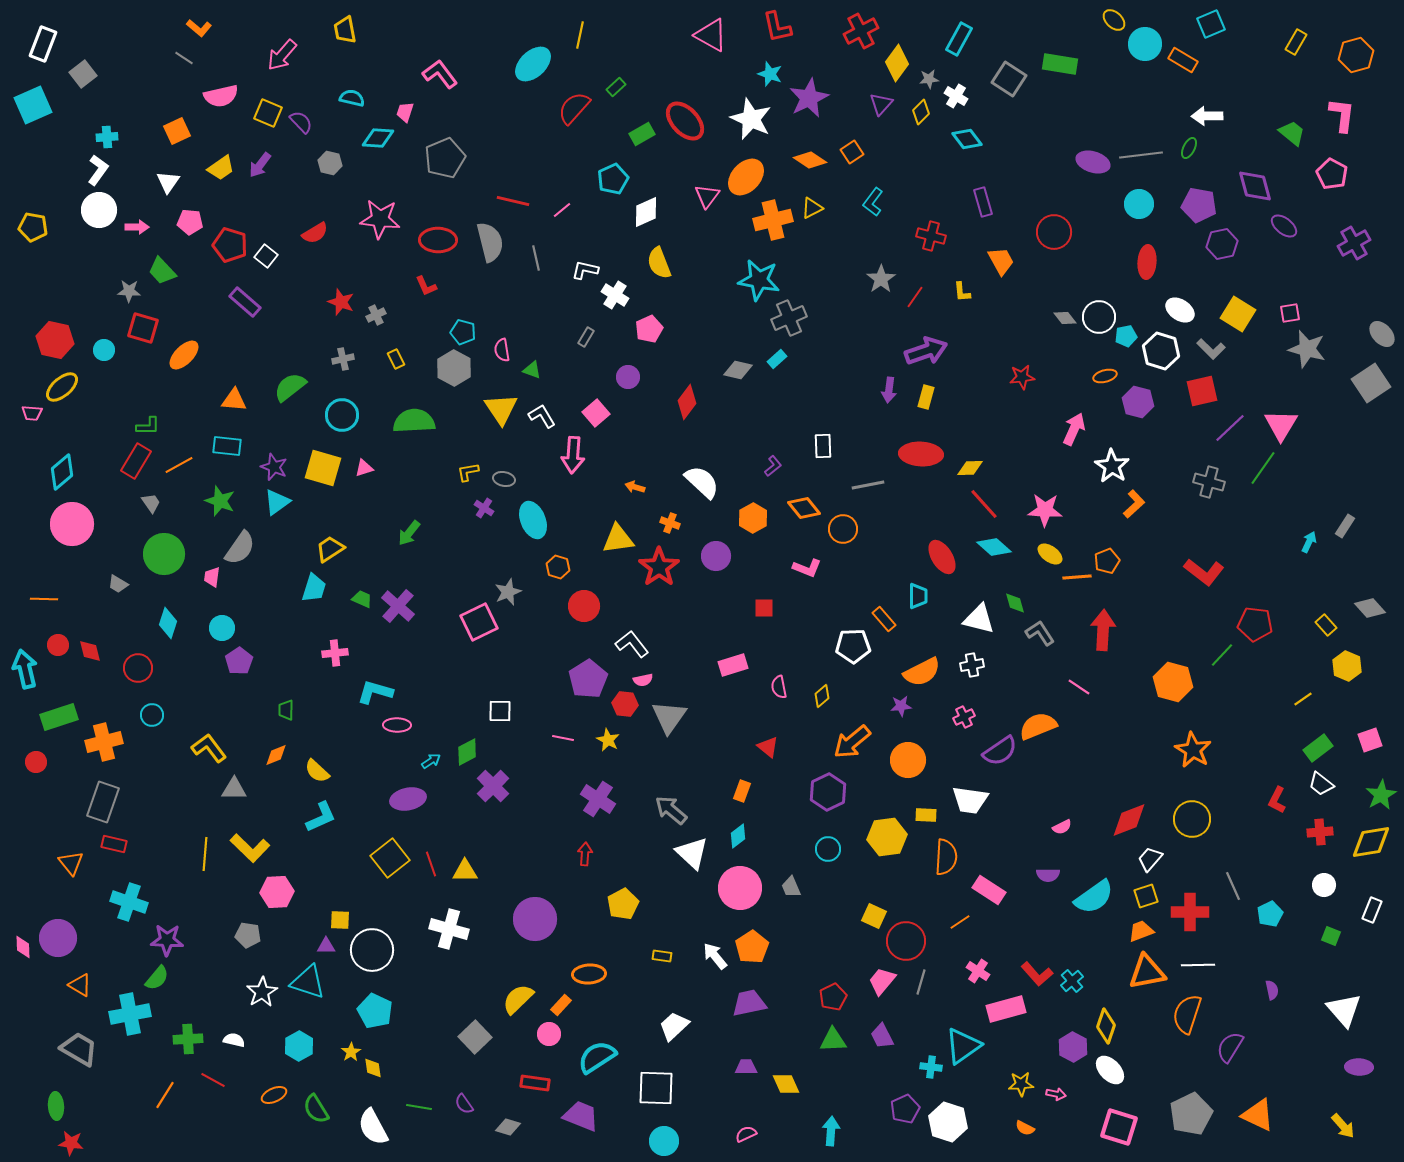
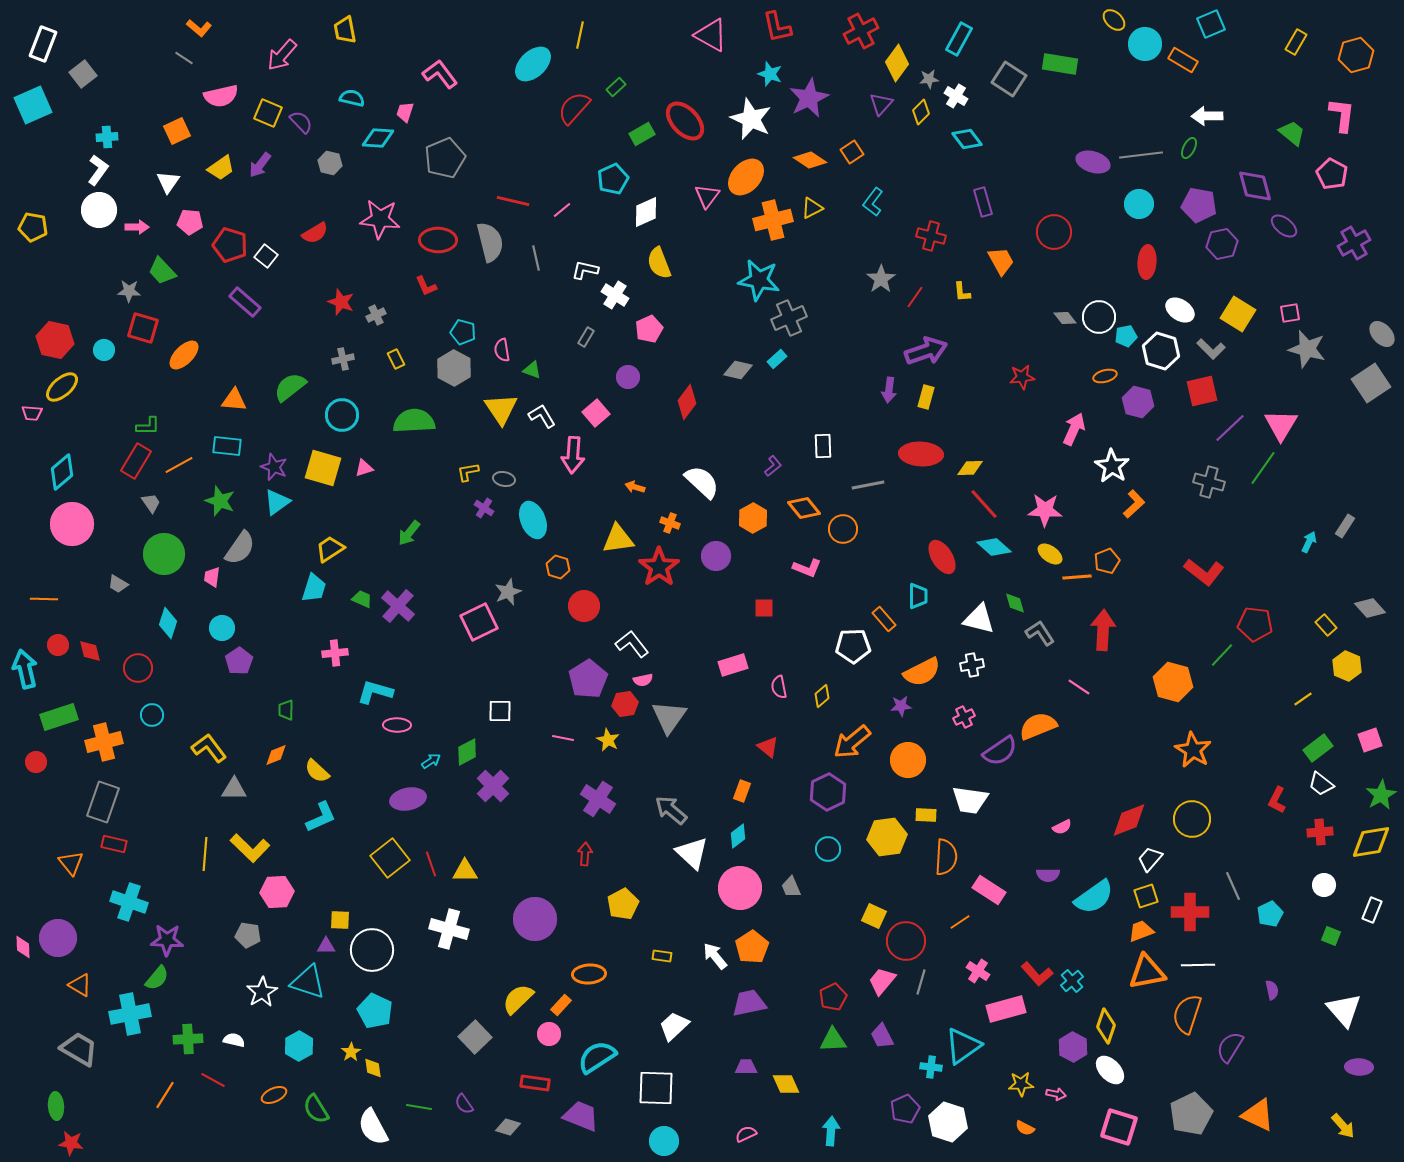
red hexagon at (625, 704): rotated 15 degrees counterclockwise
